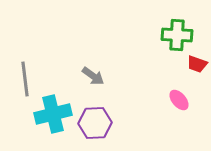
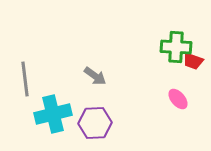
green cross: moved 1 px left, 12 px down
red trapezoid: moved 4 px left, 3 px up
gray arrow: moved 2 px right
pink ellipse: moved 1 px left, 1 px up
